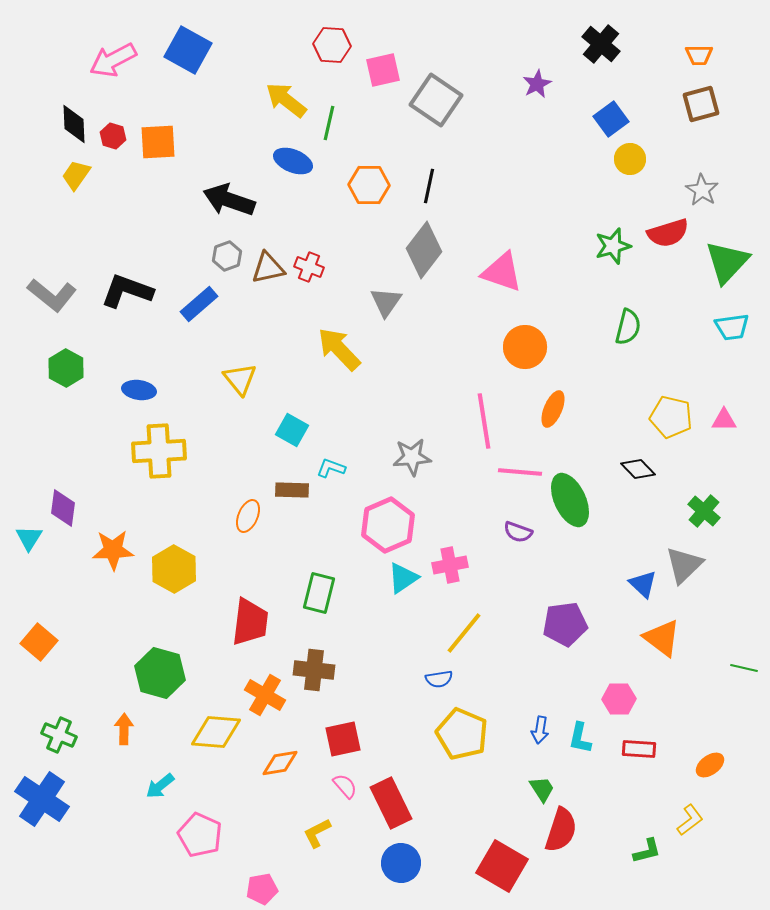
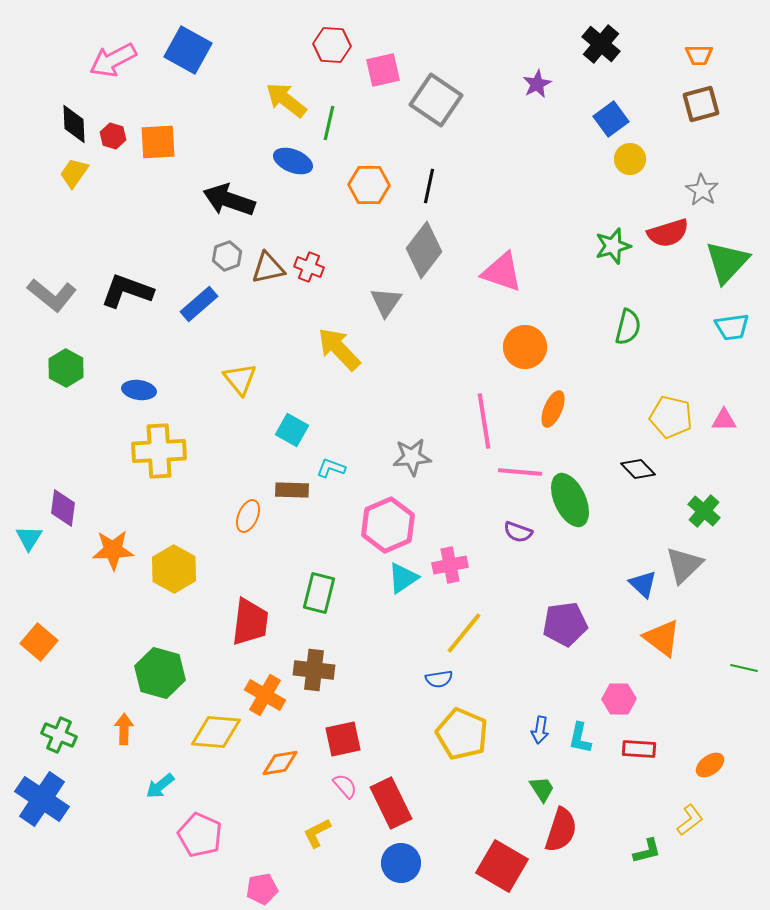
yellow trapezoid at (76, 175): moved 2 px left, 2 px up
